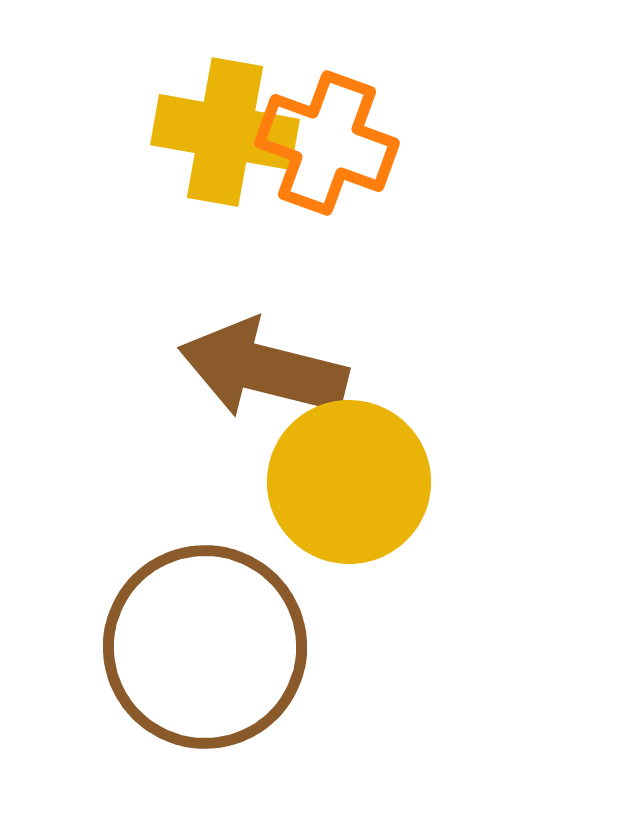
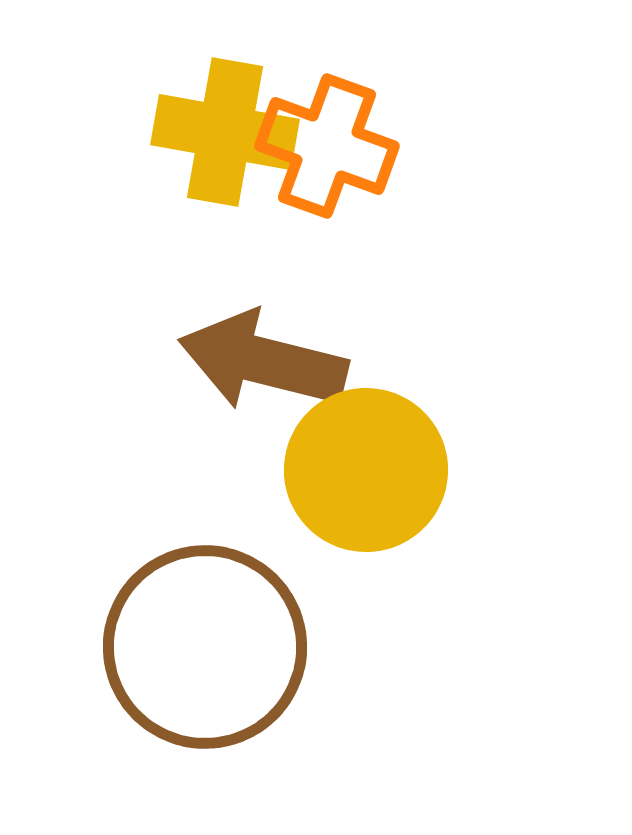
orange cross: moved 3 px down
brown arrow: moved 8 px up
yellow circle: moved 17 px right, 12 px up
